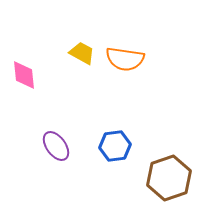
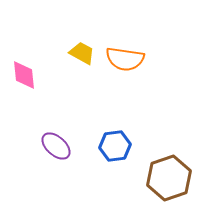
purple ellipse: rotated 12 degrees counterclockwise
